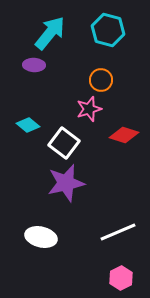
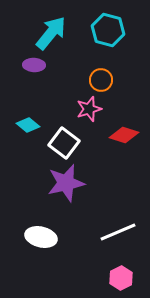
cyan arrow: moved 1 px right
